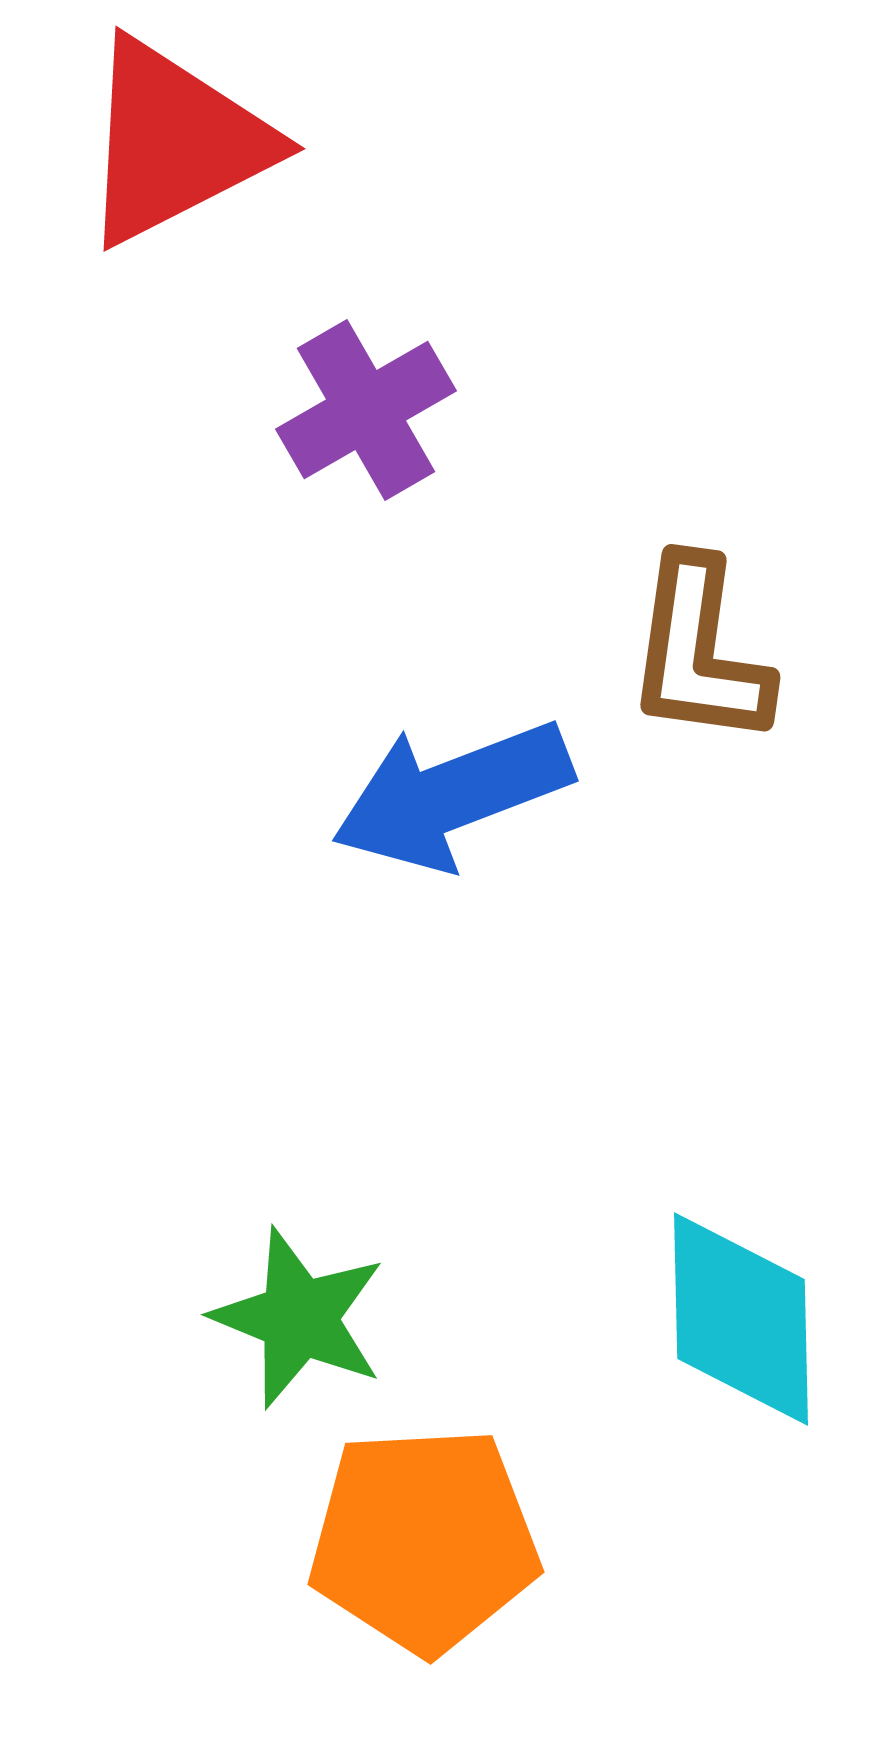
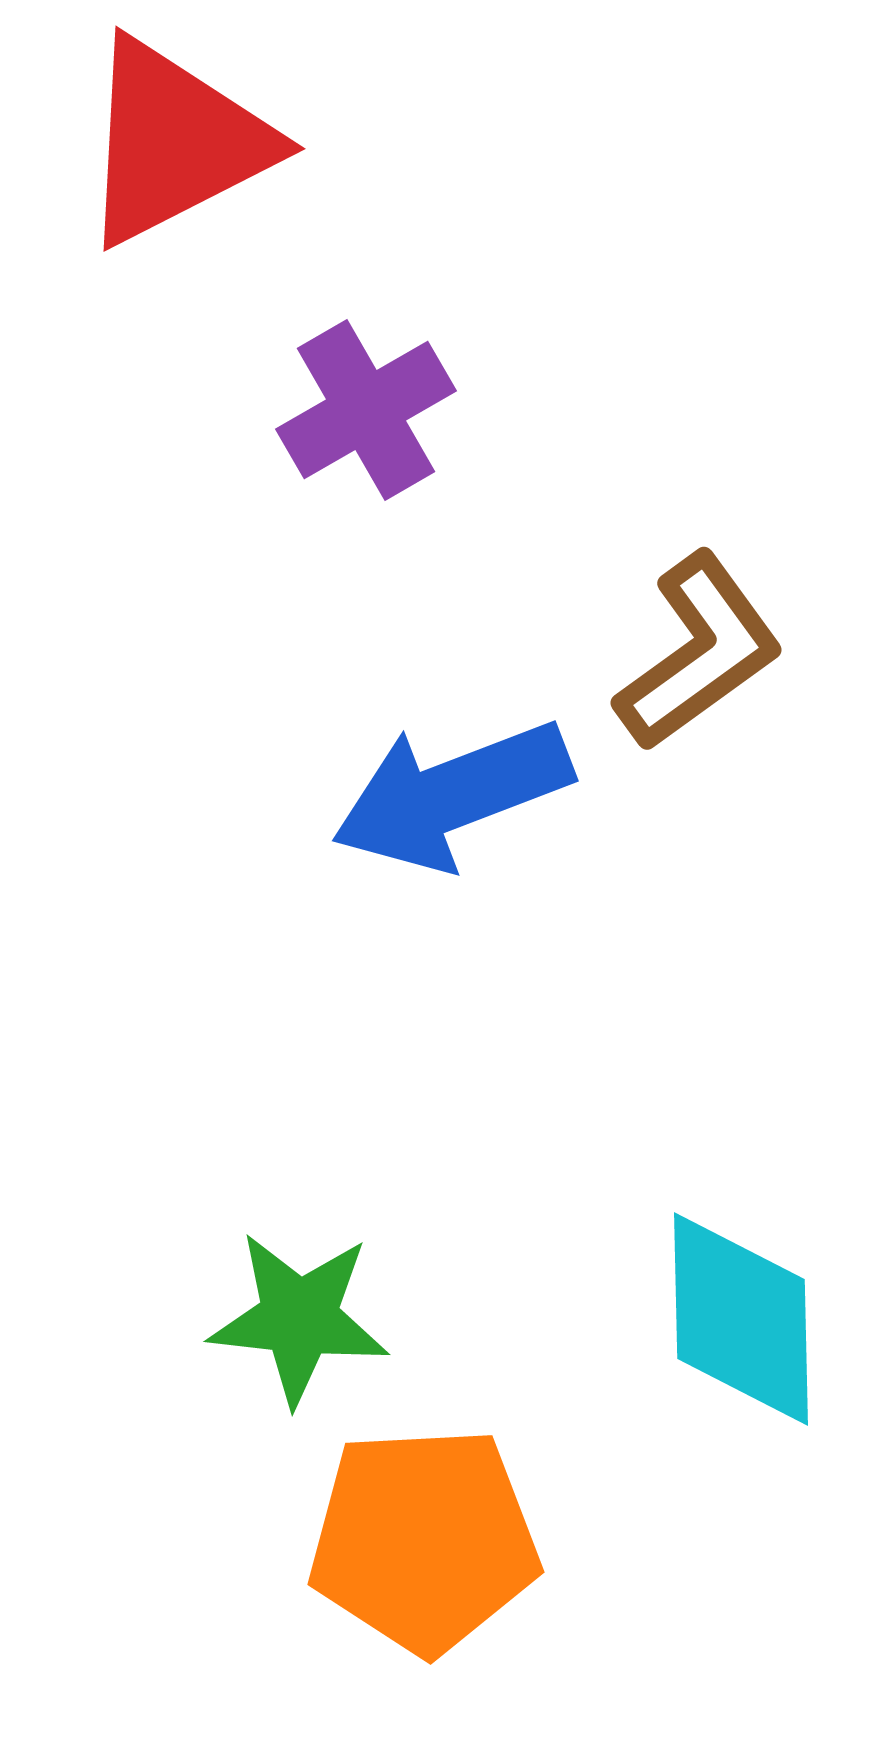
brown L-shape: rotated 134 degrees counterclockwise
green star: rotated 16 degrees counterclockwise
